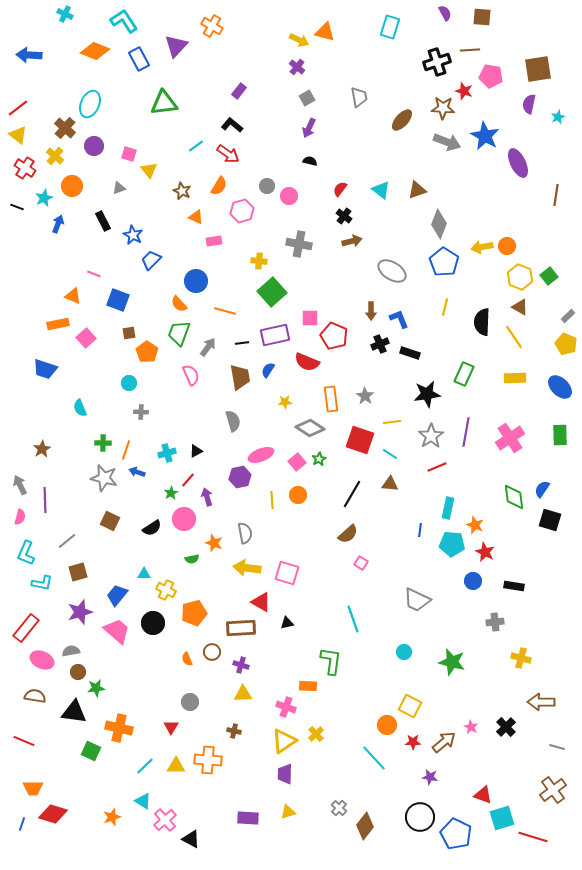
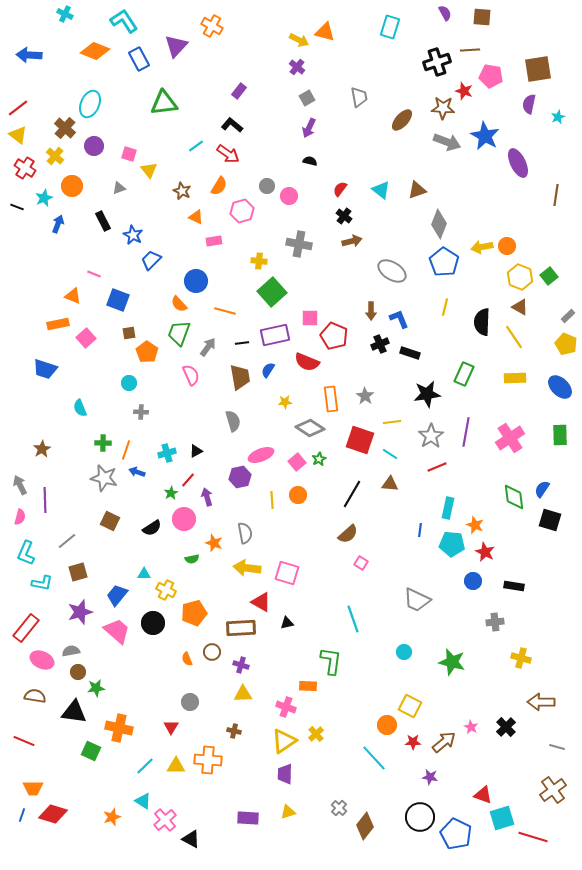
blue line at (22, 824): moved 9 px up
